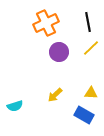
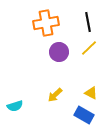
orange cross: rotated 15 degrees clockwise
yellow line: moved 2 px left
yellow triangle: rotated 24 degrees clockwise
